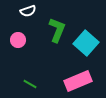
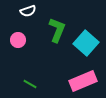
pink rectangle: moved 5 px right
